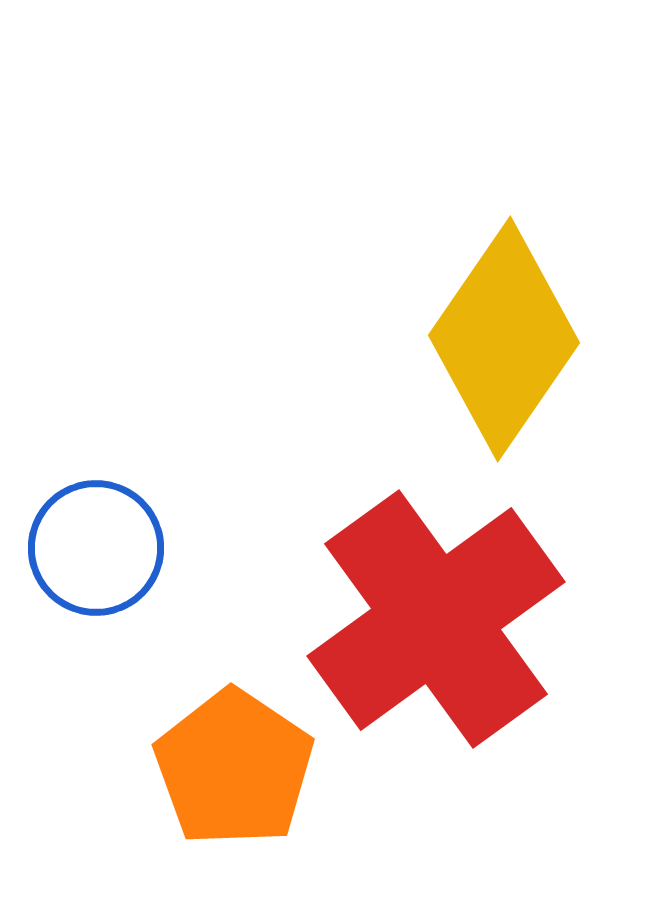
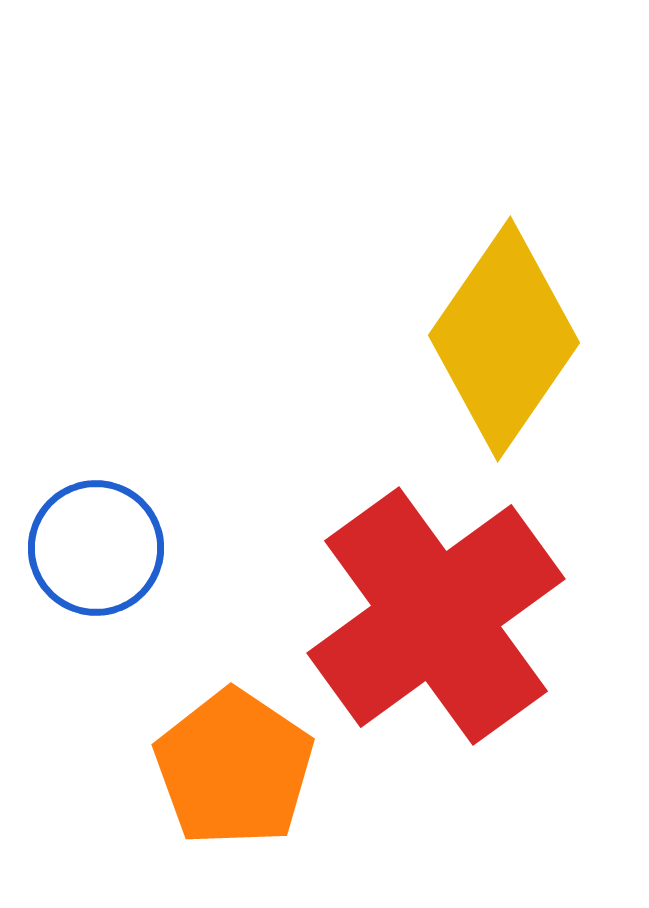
red cross: moved 3 px up
